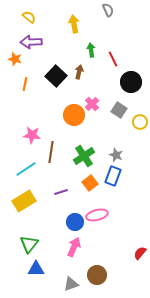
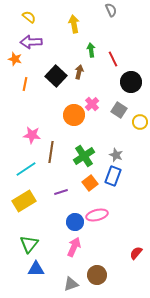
gray semicircle: moved 3 px right
red semicircle: moved 4 px left
